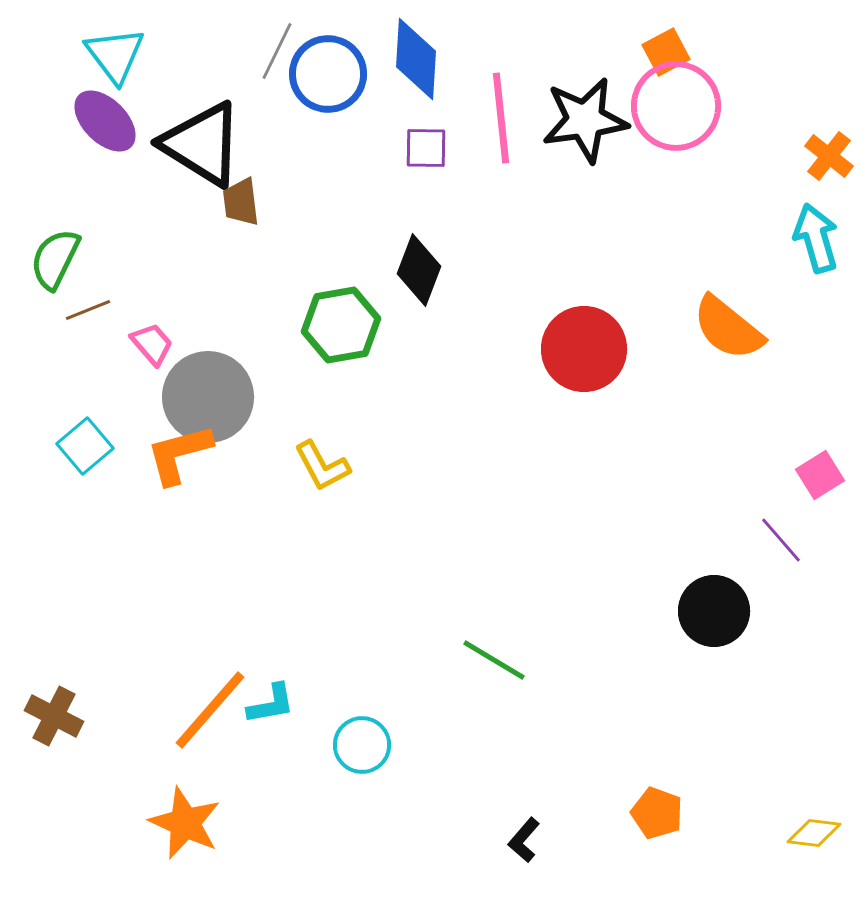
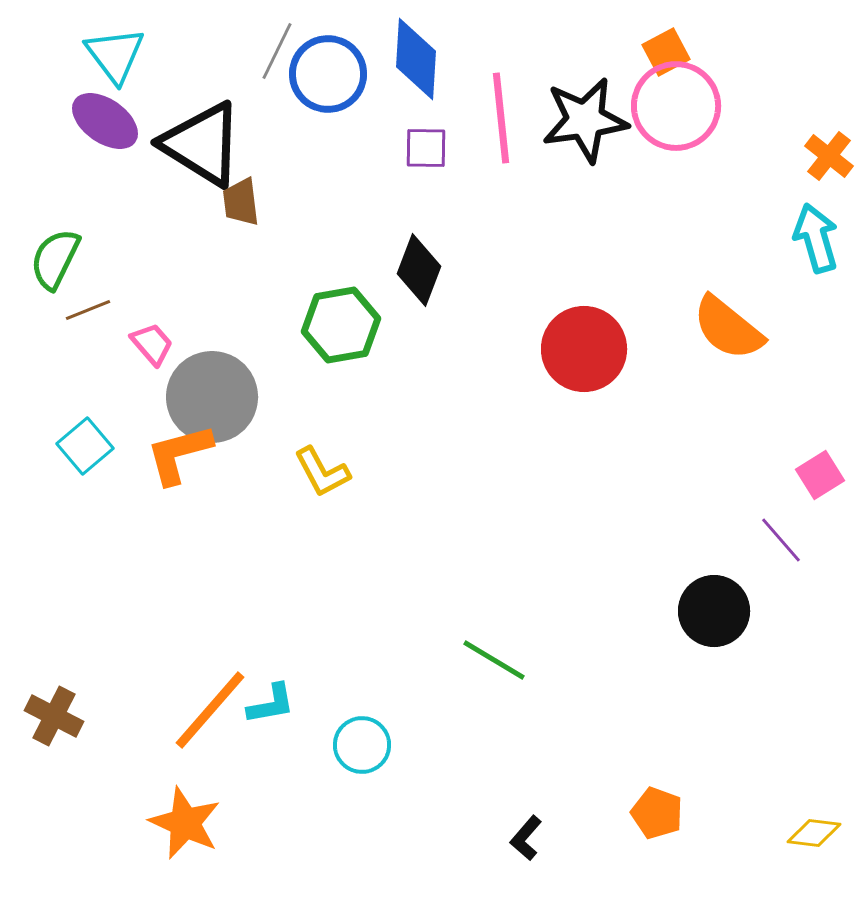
purple ellipse: rotated 10 degrees counterclockwise
gray circle: moved 4 px right
yellow L-shape: moved 6 px down
black L-shape: moved 2 px right, 2 px up
